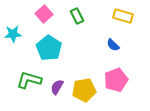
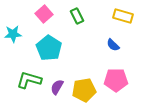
pink pentagon: rotated 20 degrees clockwise
